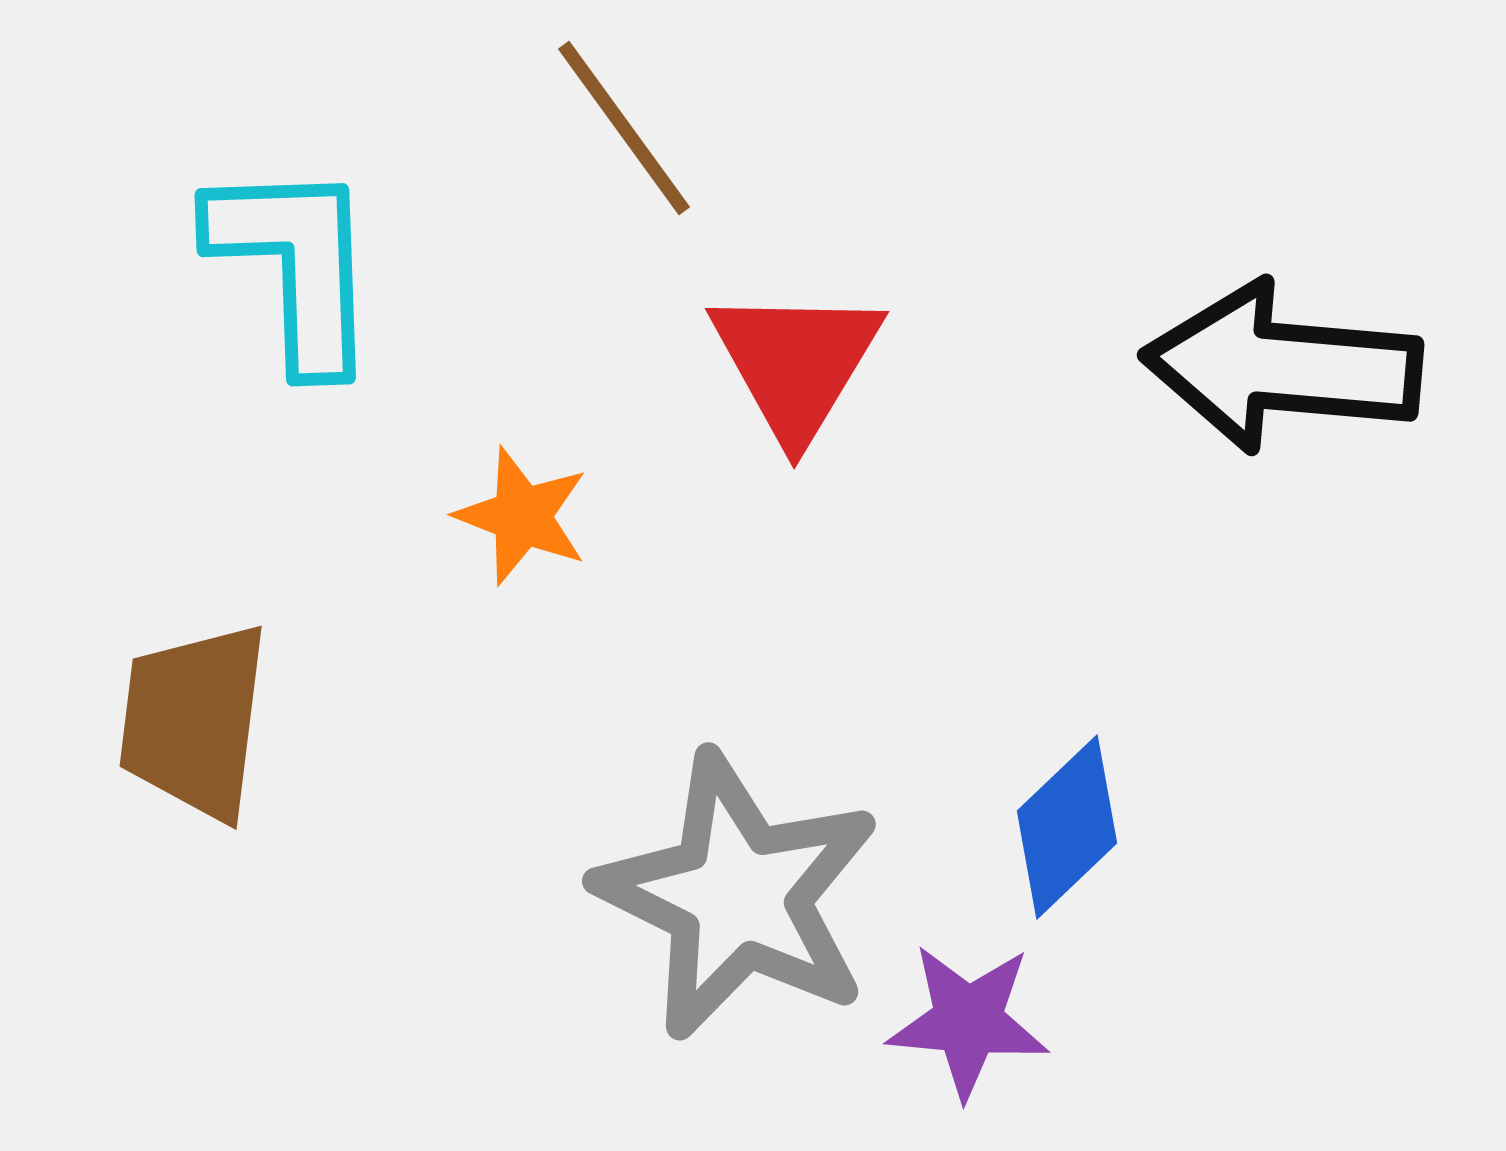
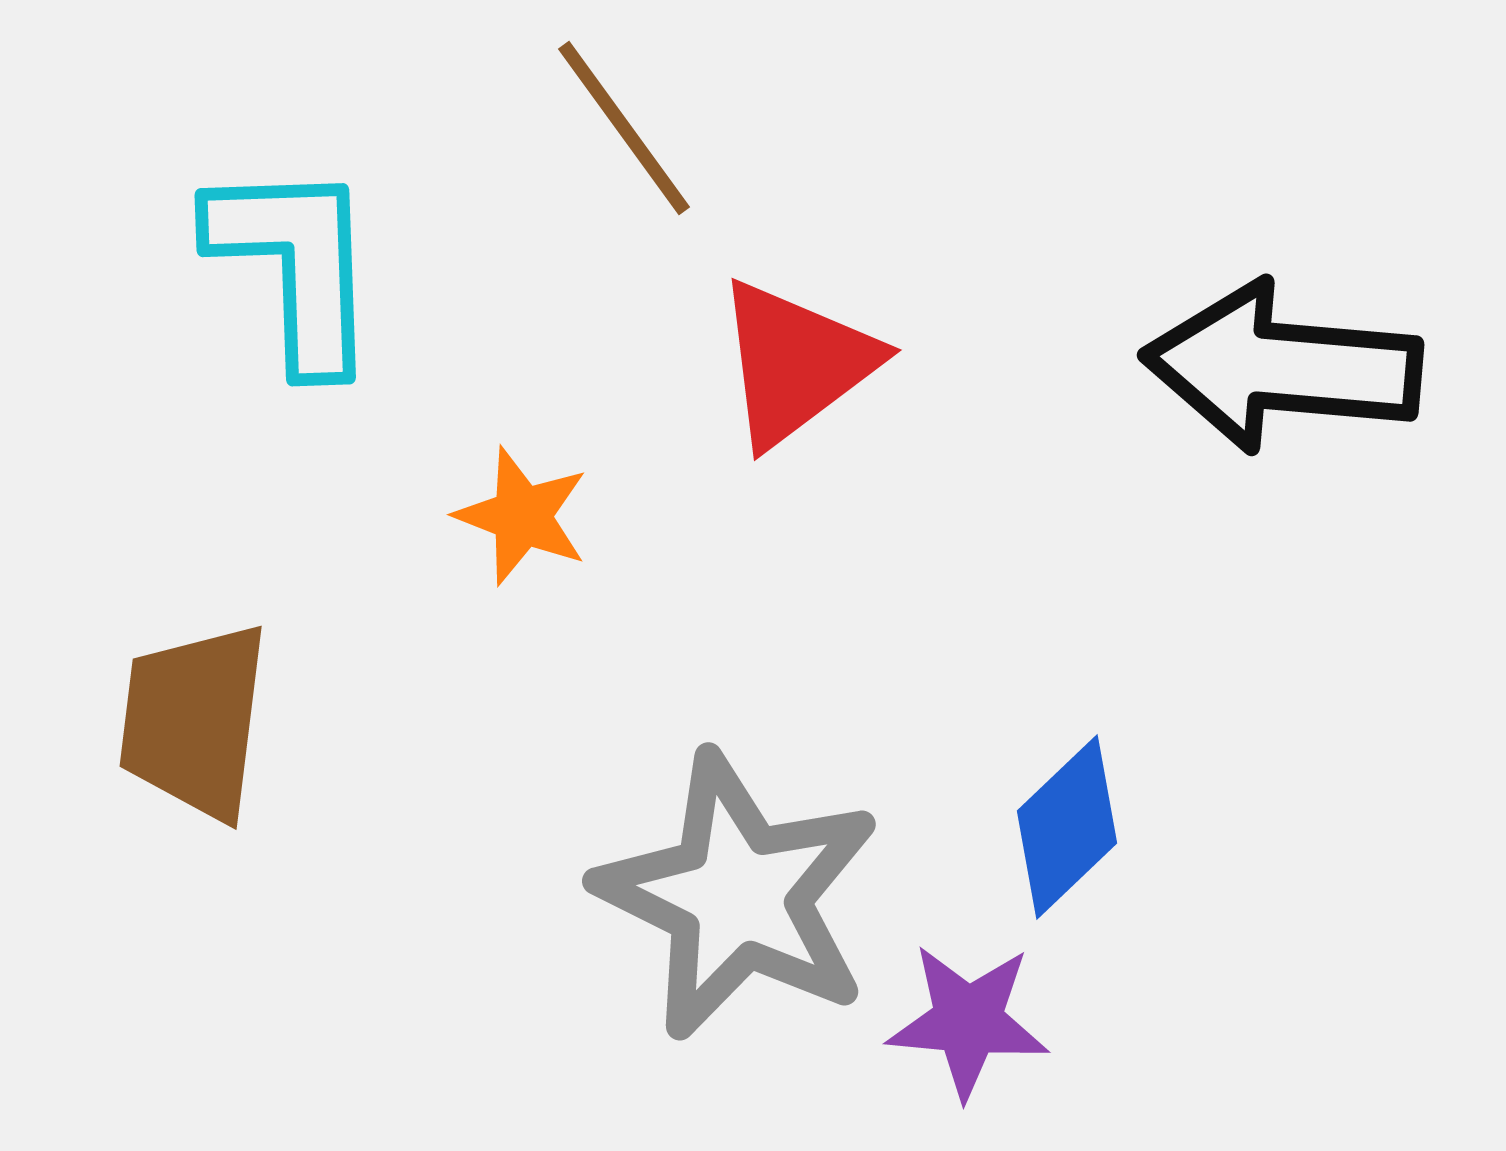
red triangle: rotated 22 degrees clockwise
